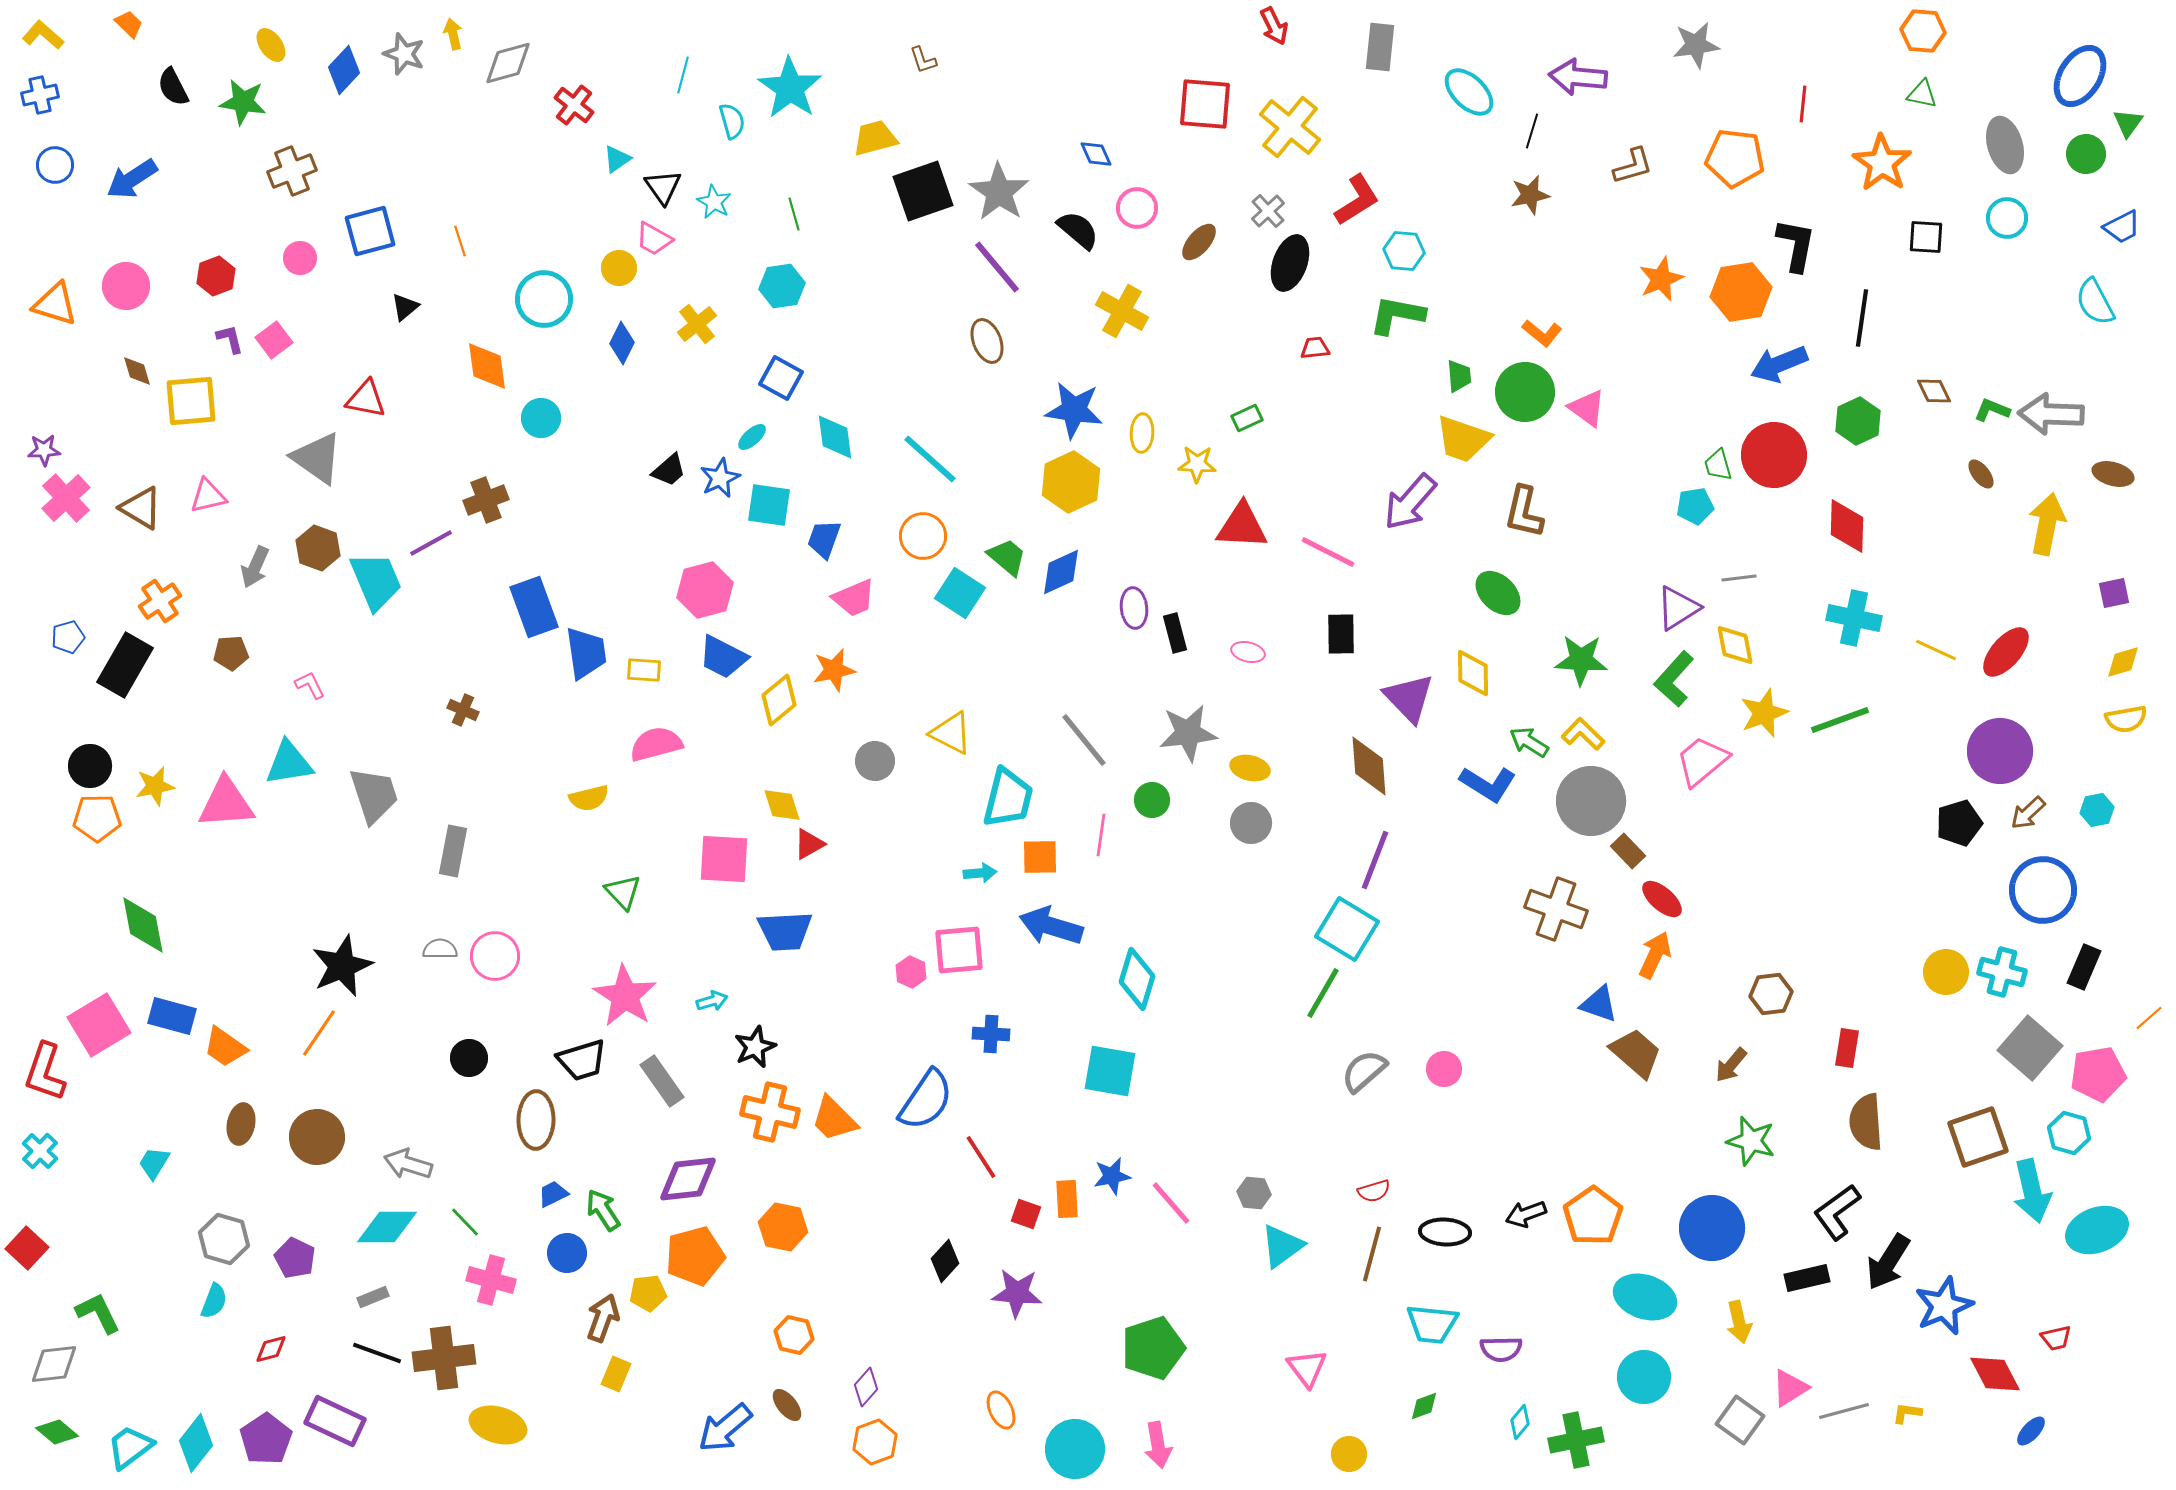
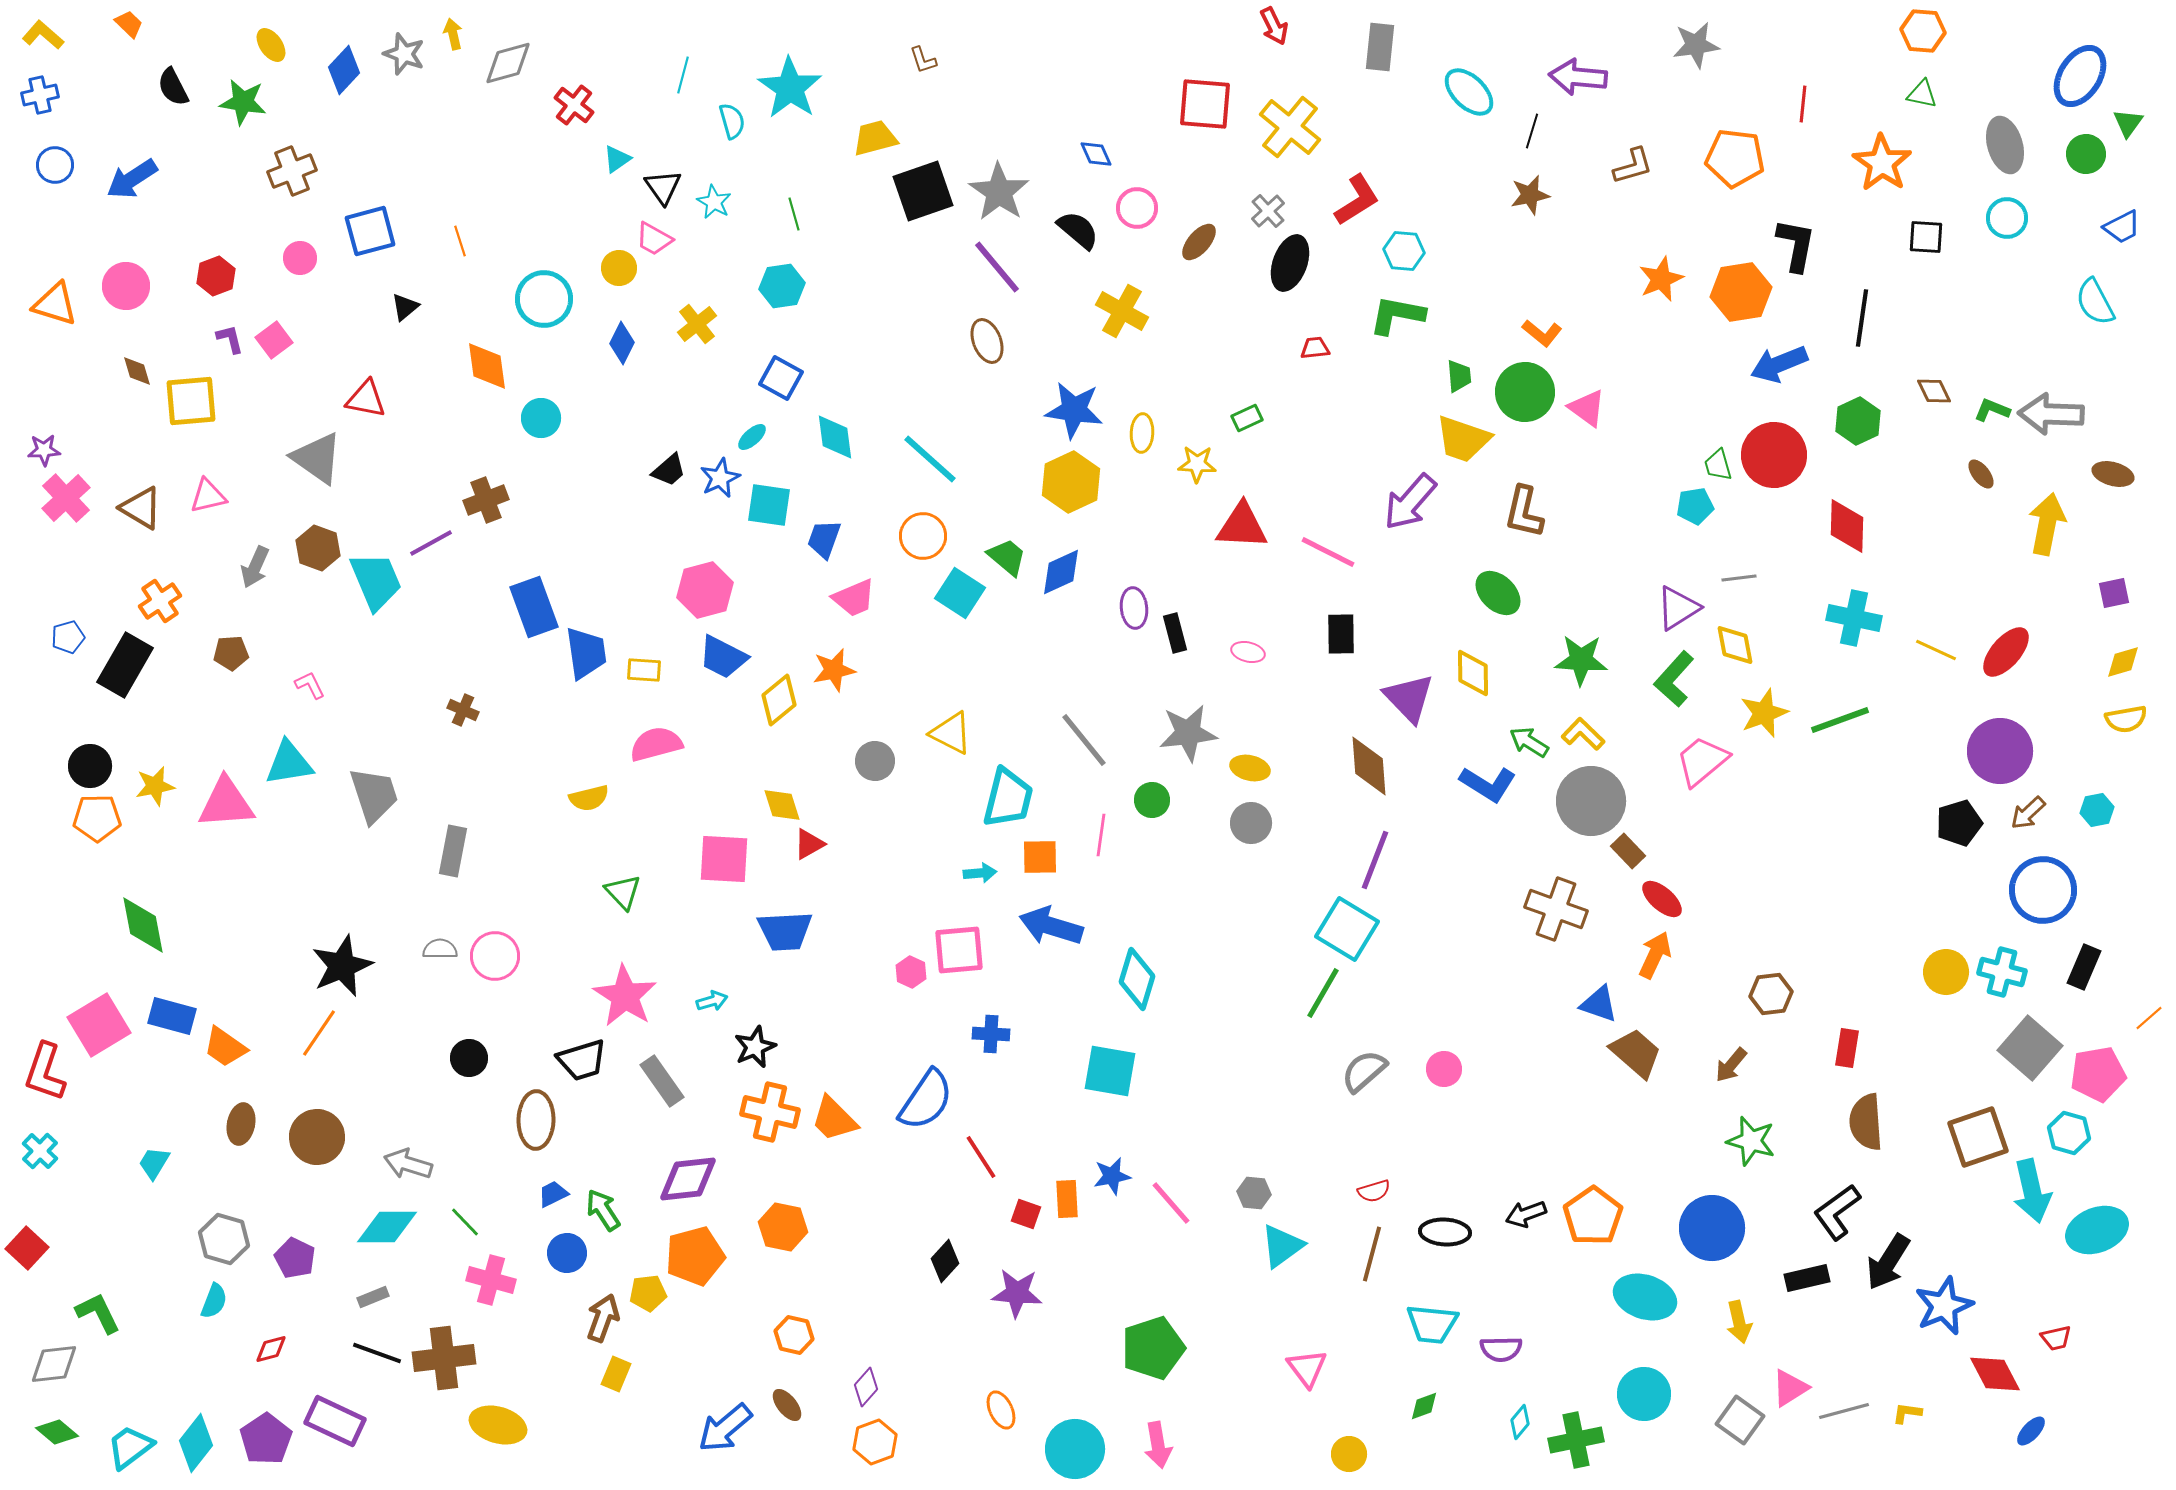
cyan circle at (1644, 1377): moved 17 px down
